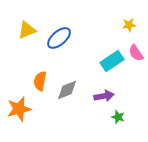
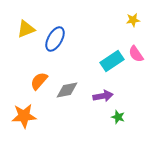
yellow star: moved 4 px right, 5 px up
yellow triangle: moved 1 px left, 1 px up
blue ellipse: moved 4 px left, 1 px down; rotated 20 degrees counterclockwise
pink semicircle: moved 1 px down
orange semicircle: moved 1 px left; rotated 30 degrees clockwise
gray diamond: rotated 10 degrees clockwise
purple arrow: moved 1 px left
orange star: moved 5 px right, 7 px down; rotated 10 degrees clockwise
